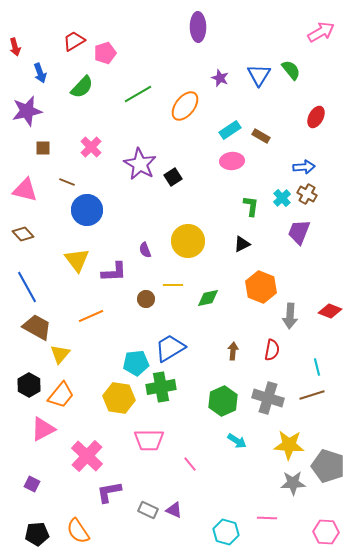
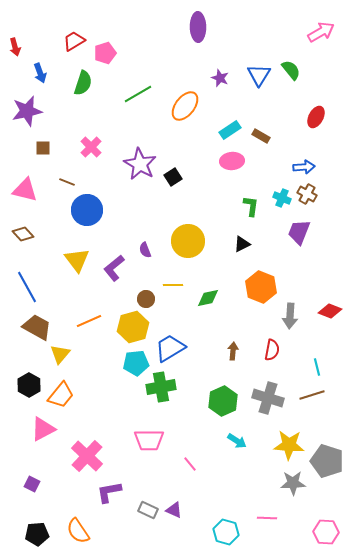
green semicircle at (82, 87): moved 1 px right, 4 px up; rotated 25 degrees counterclockwise
cyan cross at (282, 198): rotated 24 degrees counterclockwise
purple L-shape at (114, 272): moved 4 px up; rotated 144 degrees clockwise
orange line at (91, 316): moved 2 px left, 5 px down
yellow hexagon at (119, 398): moved 14 px right, 71 px up; rotated 24 degrees counterclockwise
gray pentagon at (328, 466): moved 1 px left, 5 px up
